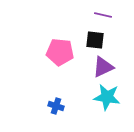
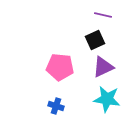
black square: rotated 30 degrees counterclockwise
pink pentagon: moved 15 px down
cyan star: moved 2 px down
